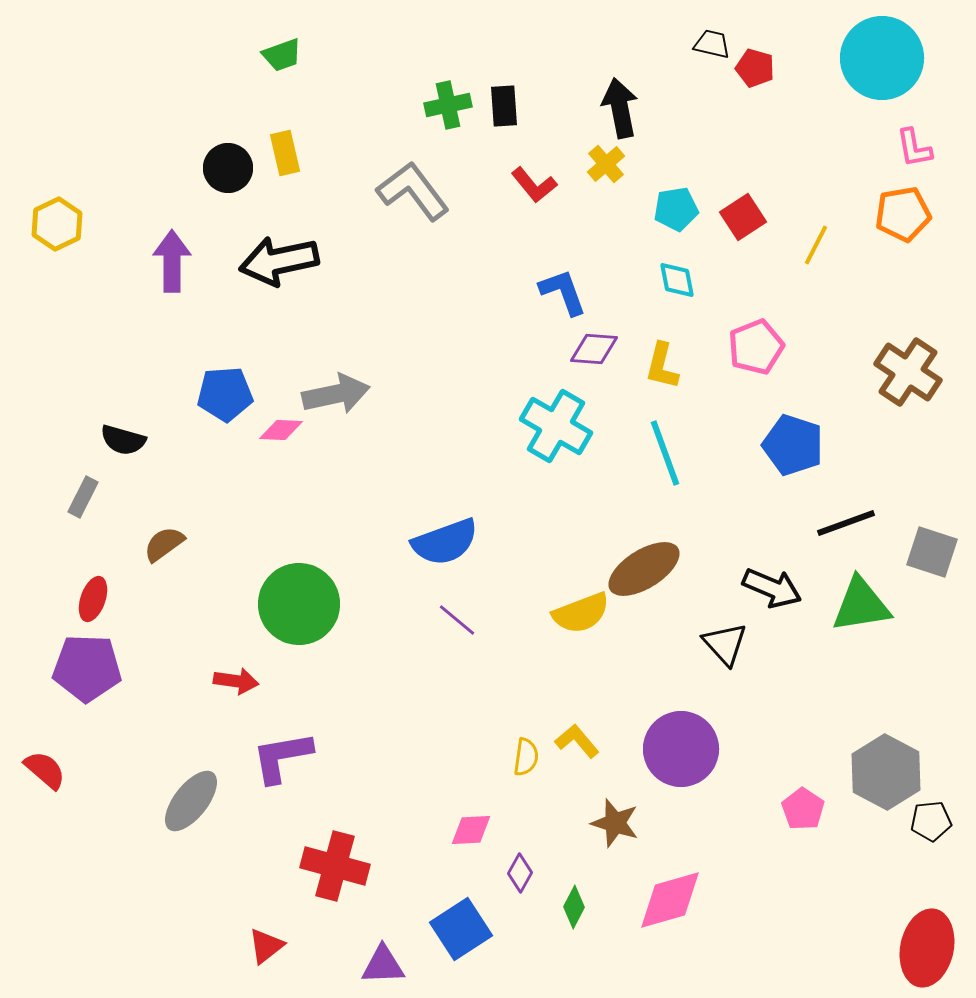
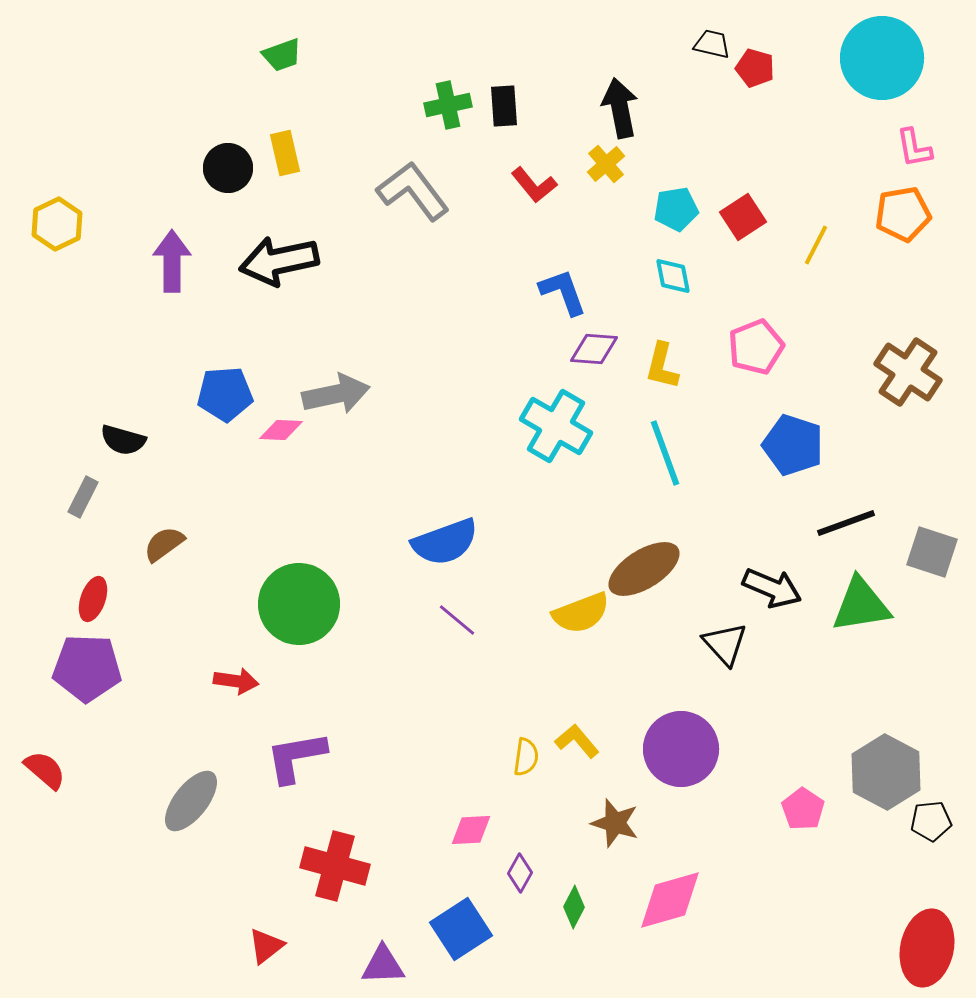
cyan diamond at (677, 280): moved 4 px left, 4 px up
purple L-shape at (282, 757): moved 14 px right
